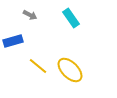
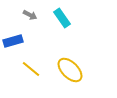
cyan rectangle: moved 9 px left
yellow line: moved 7 px left, 3 px down
